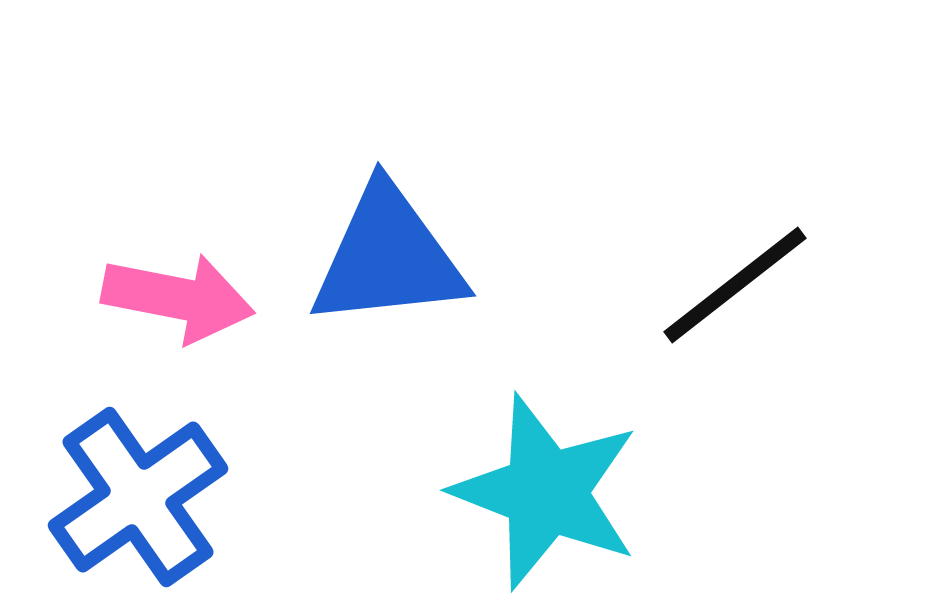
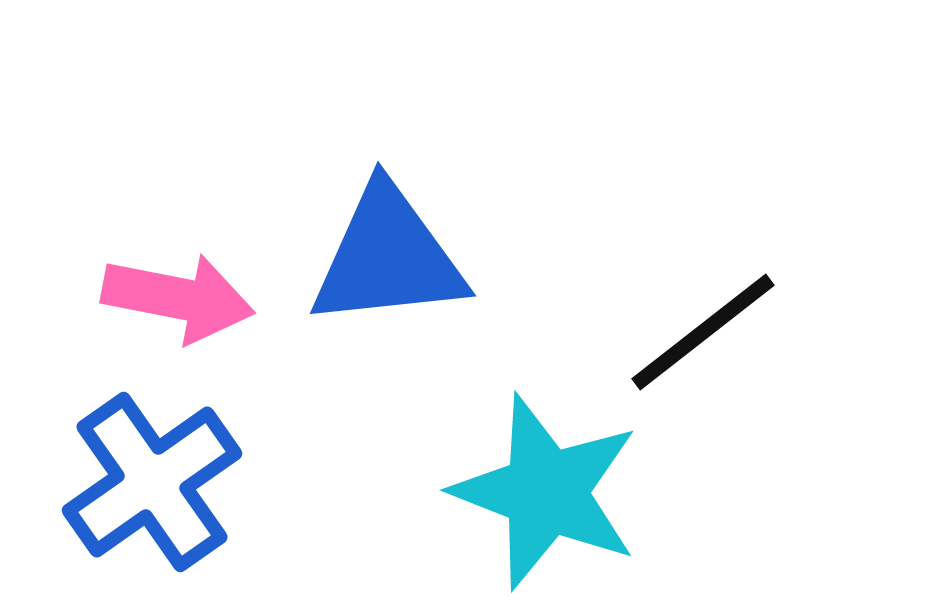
black line: moved 32 px left, 47 px down
blue cross: moved 14 px right, 15 px up
